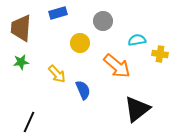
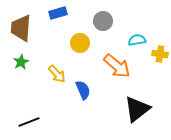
green star: rotated 21 degrees counterclockwise
black line: rotated 45 degrees clockwise
